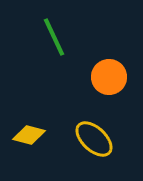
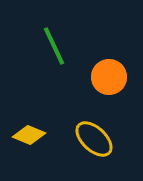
green line: moved 9 px down
yellow diamond: rotated 8 degrees clockwise
